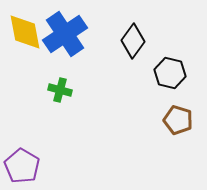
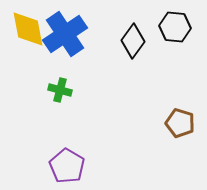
yellow diamond: moved 3 px right, 3 px up
black hexagon: moved 5 px right, 46 px up; rotated 8 degrees counterclockwise
brown pentagon: moved 2 px right, 3 px down
purple pentagon: moved 45 px right
